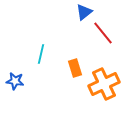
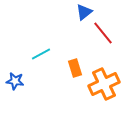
cyan line: rotated 48 degrees clockwise
